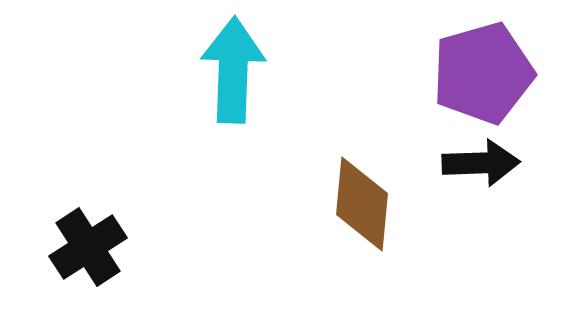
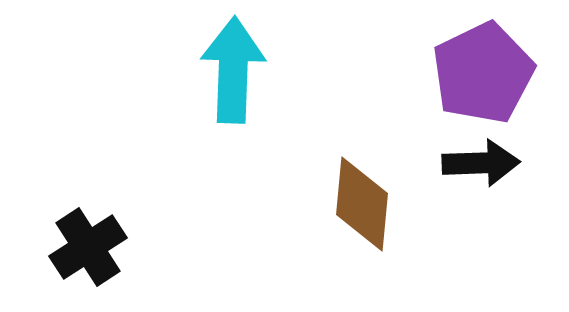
purple pentagon: rotated 10 degrees counterclockwise
